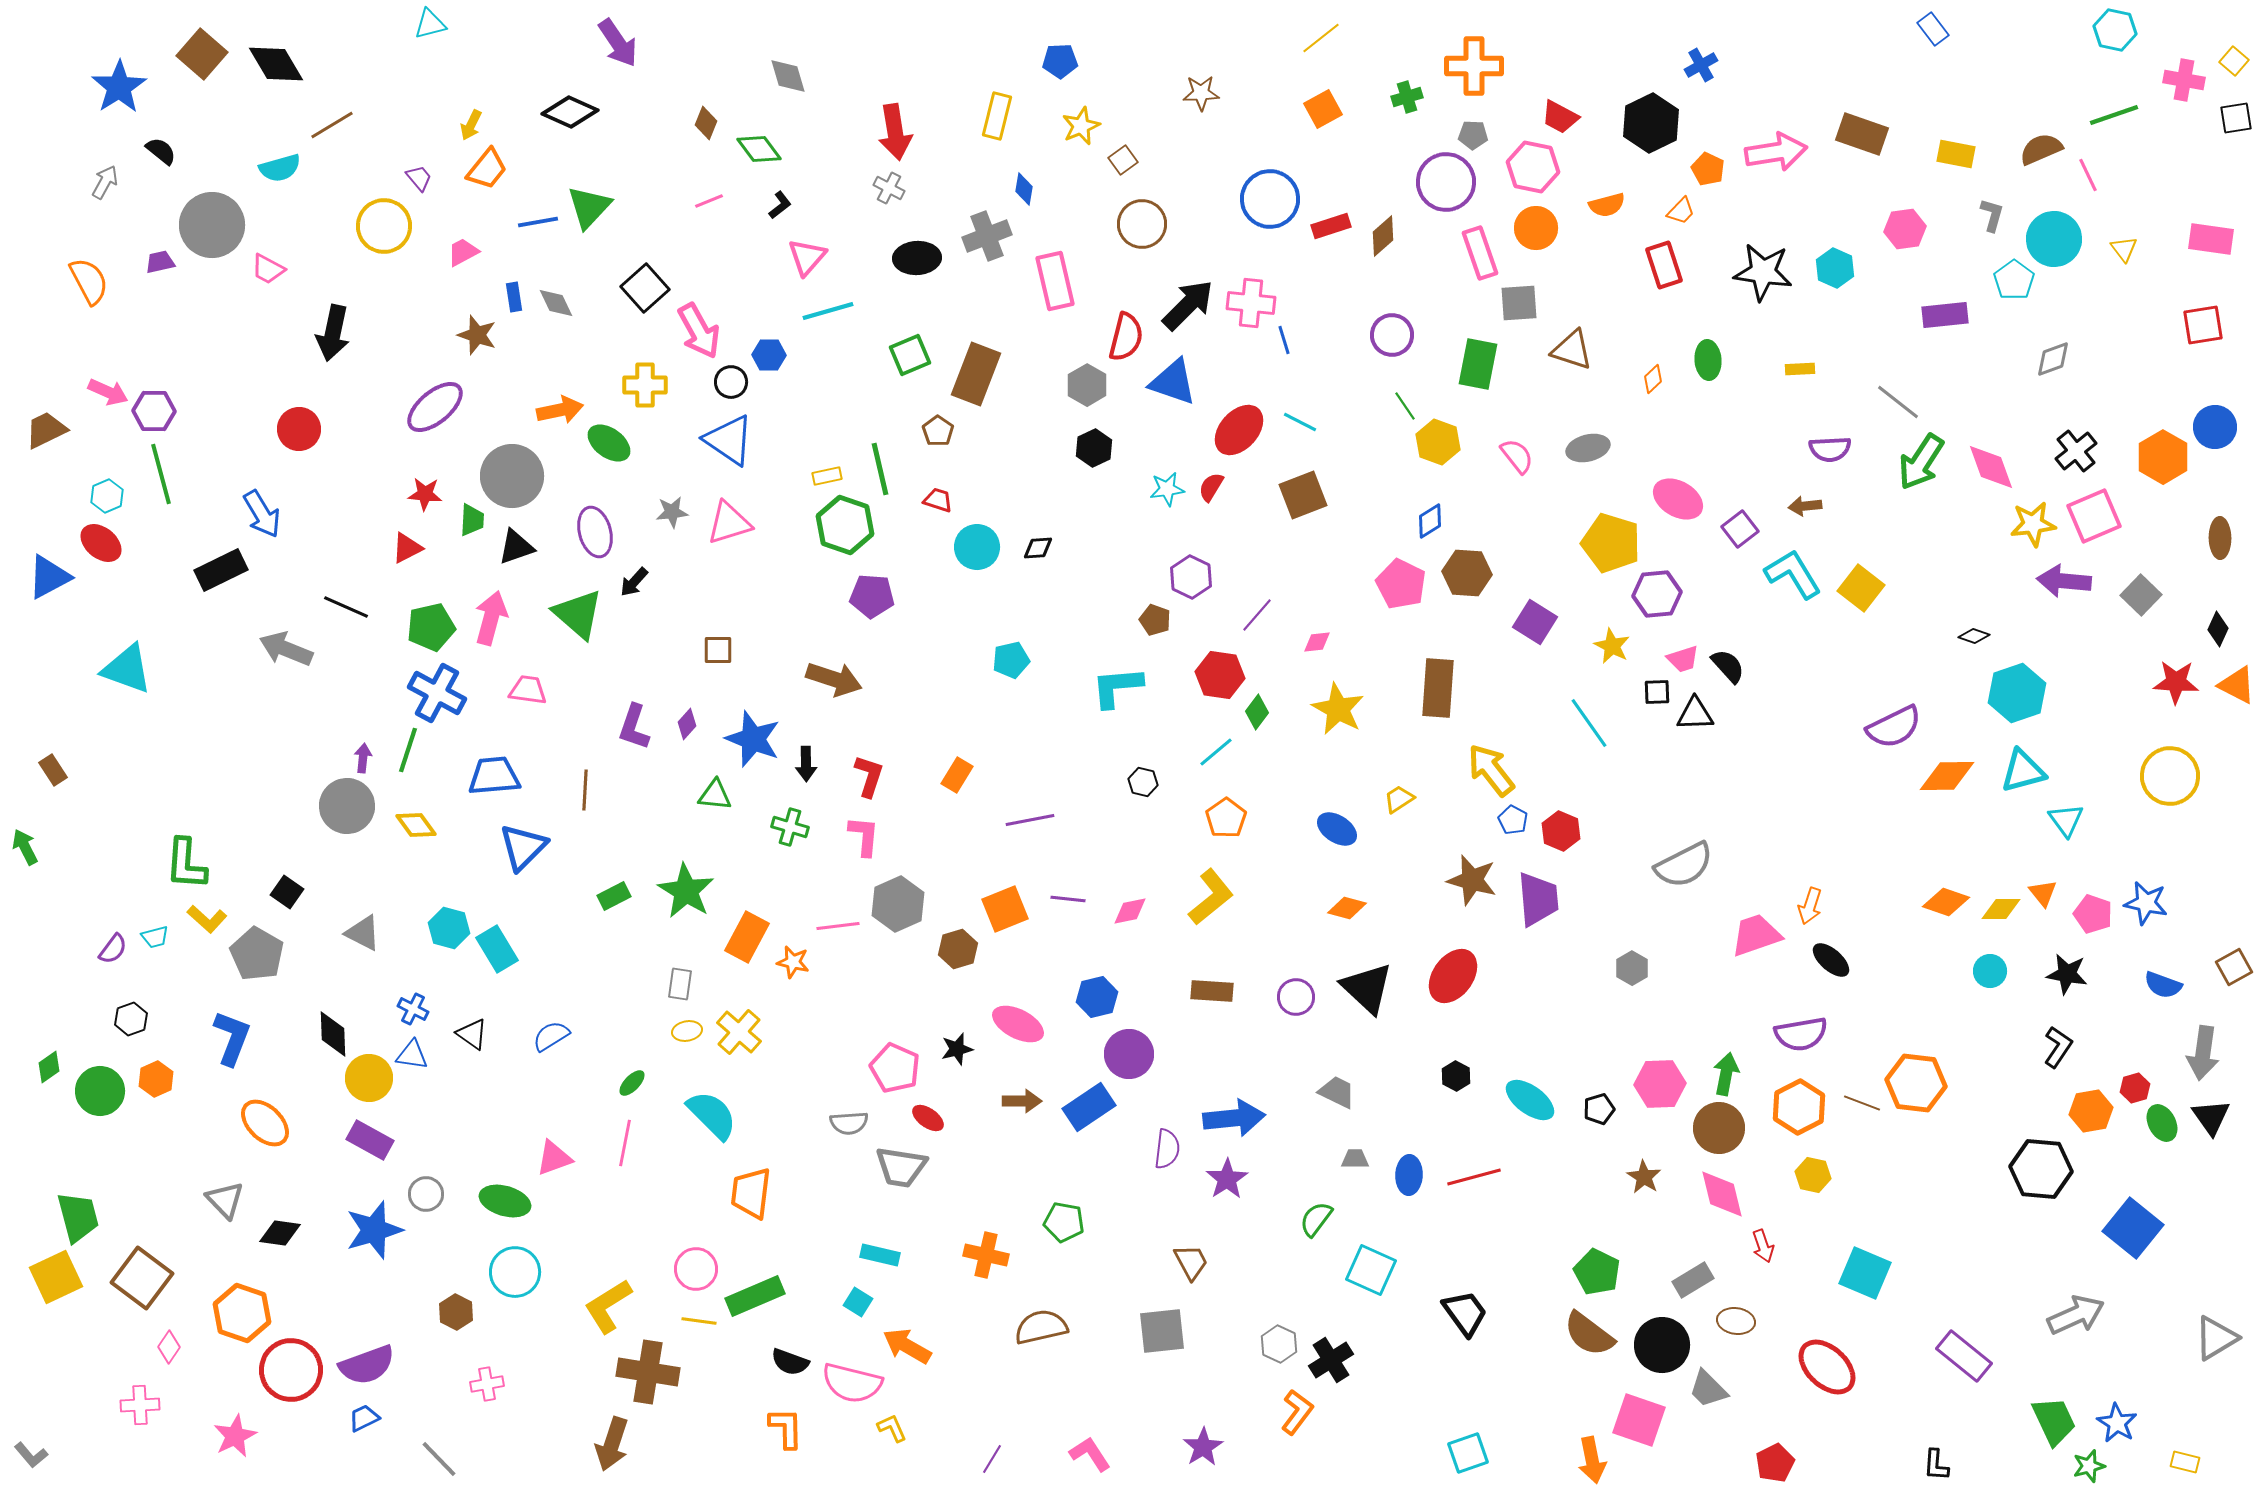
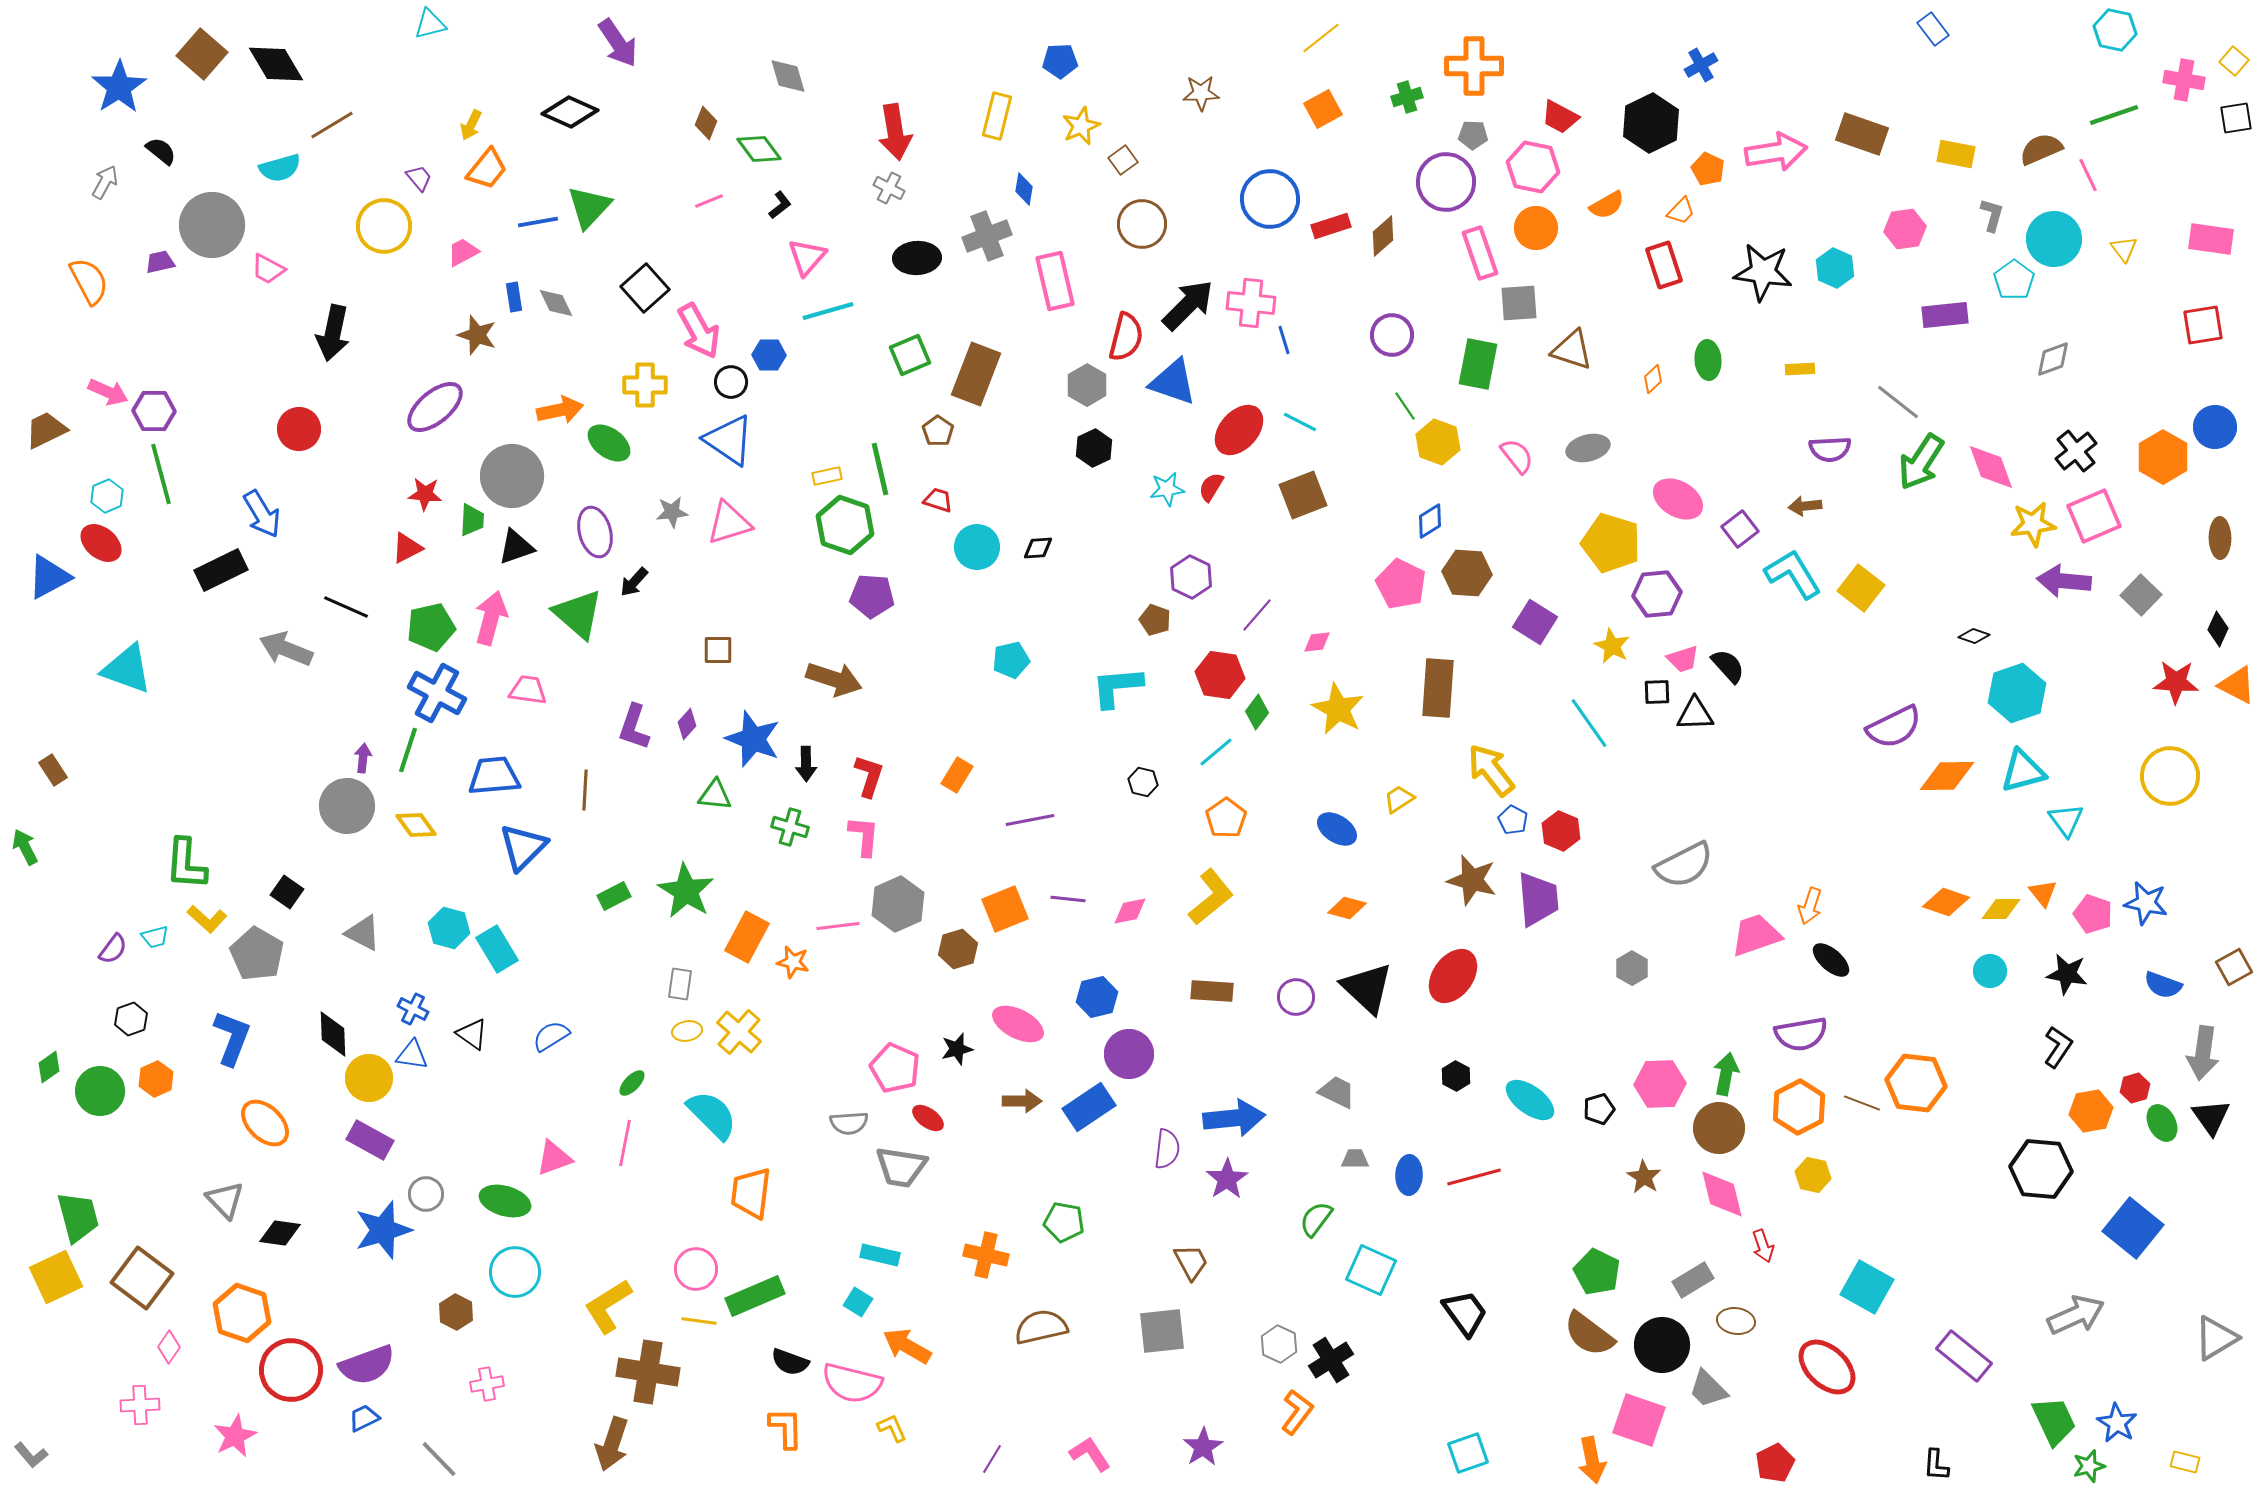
orange semicircle at (1607, 205): rotated 15 degrees counterclockwise
blue star at (374, 1230): moved 9 px right
cyan square at (1865, 1273): moved 2 px right, 14 px down; rotated 6 degrees clockwise
